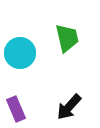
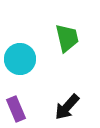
cyan circle: moved 6 px down
black arrow: moved 2 px left
